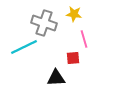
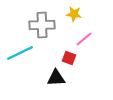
gray cross: moved 2 px left, 2 px down; rotated 20 degrees counterclockwise
pink line: rotated 66 degrees clockwise
cyan line: moved 4 px left, 6 px down
red square: moved 4 px left; rotated 24 degrees clockwise
